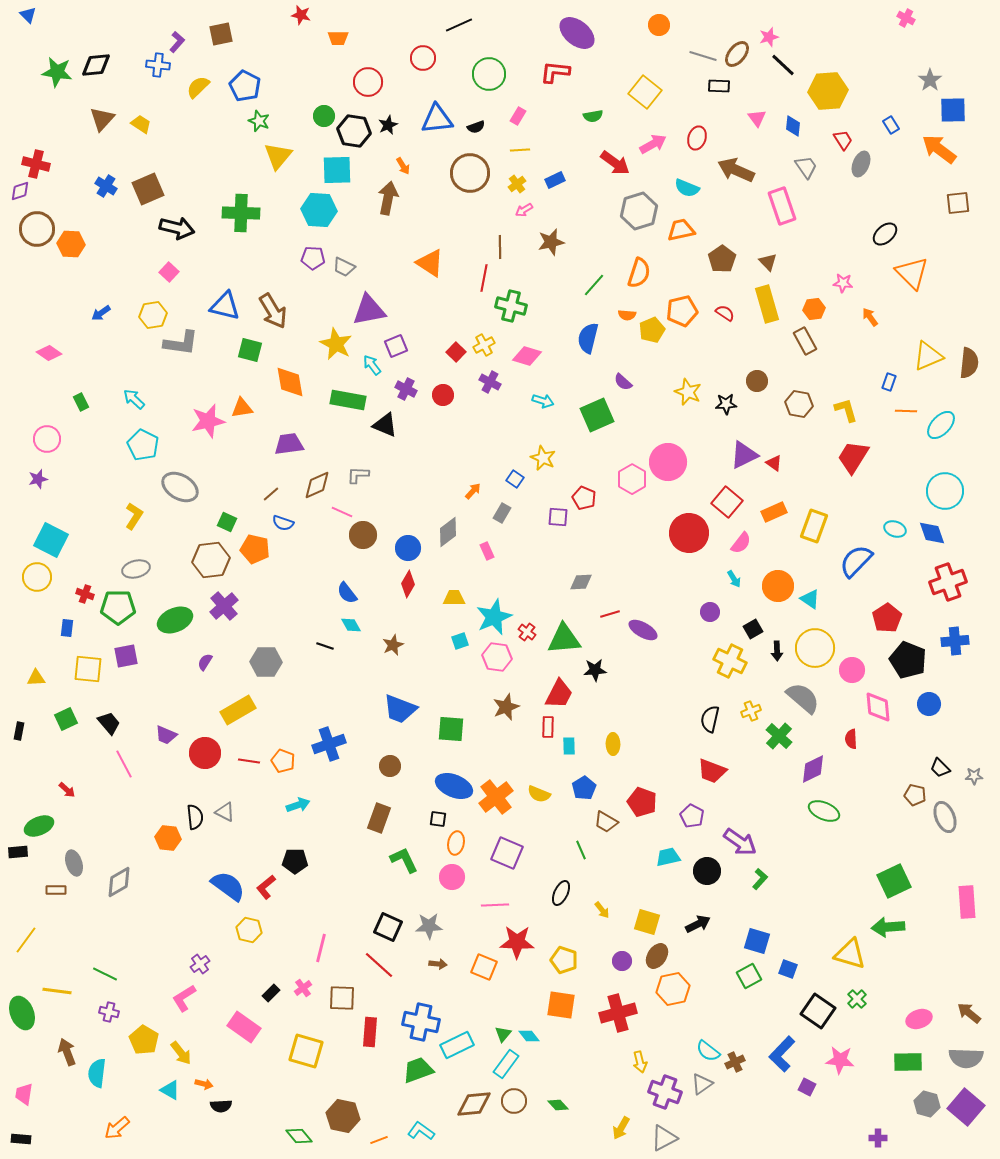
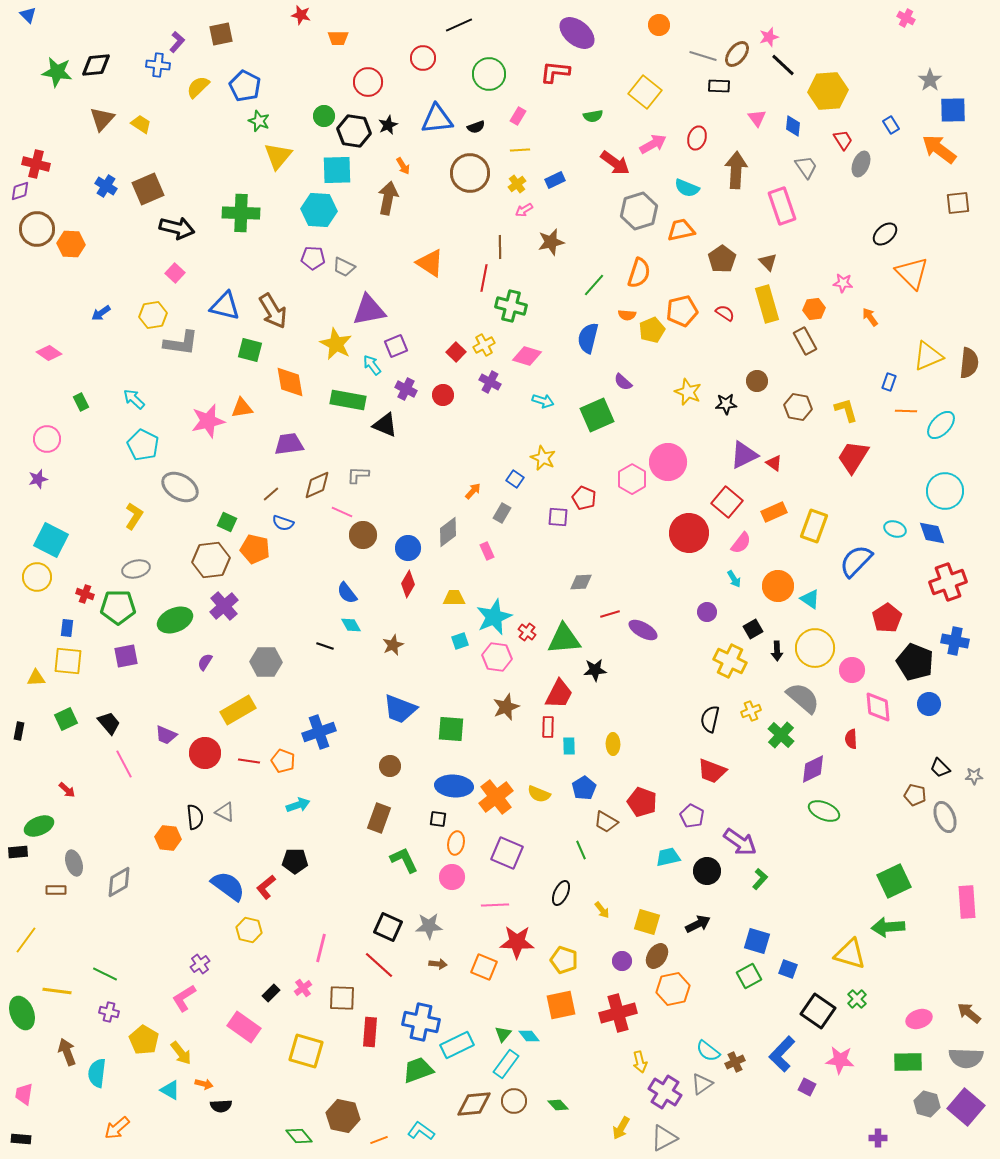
brown arrow at (736, 170): rotated 69 degrees clockwise
pink square at (169, 272): moved 6 px right, 1 px down
brown hexagon at (799, 404): moved 1 px left, 3 px down
purple circle at (710, 612): moved 3 px left
blue cross at (955, 641): rotated 16 degrees clockwise
black pentagon at (908, 660): moved 7 px right, 2 px down
yellow square at (88, 669): moved 20 px left, 8 px up
green cross at (779, 736): moved 2 px right, 1 px up
blue cross at (329, 744): moved 10 px left, 12 px up
blue ellipse at (454, 786): rotated 18 degrees counterclockwise
orange square at (561, 1005): rotated 20 degrees counterclockwise
purple cross at (665, 1092): rotated 12 degrees clockwise
